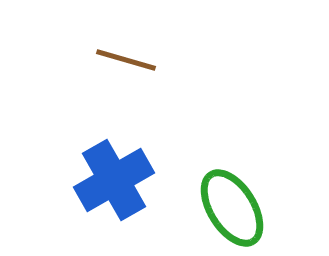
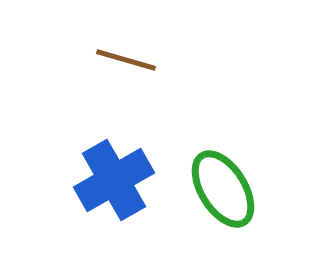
green ellipse: moved 9 px left, 19 px up
